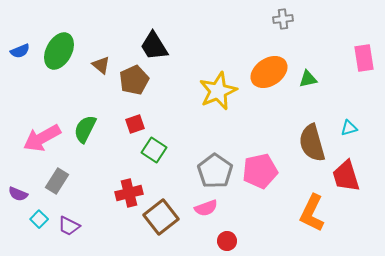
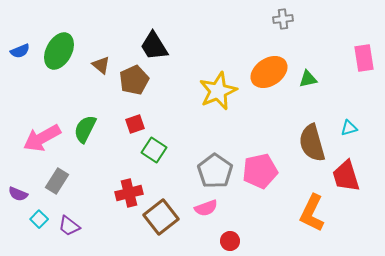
purple trapezoid: rotated 10 degrees clockwise
red circle: moved 3 px right
